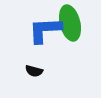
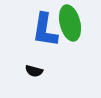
blue L-shape: rotated 78 degrees counterclockwise
